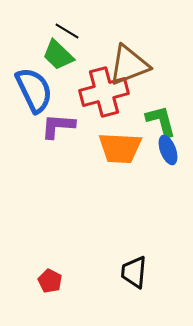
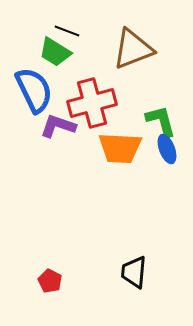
black line: rotated 10 degrees counterclockwise
green trapezoid: moved 3 px left, 3 px up; rotated 12 degrees counterclockwise
brown triangle: moved 4 px right, 16 px up
red cross: moved 12 px left, 11 px down
purple L-shape: rotated 15 degrees clockwise
blue ellipse: moved 1 px left, 1 px up
